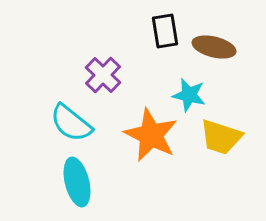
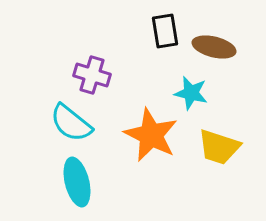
purple cross: moved 11 px left; rotated 27 degrees counterclockwise
cyan star: moved 2 px right, 2 px up
yellow trapezoid: moved 2 px left, 10 px down
